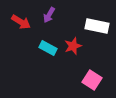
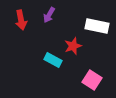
red arrow: moved 2 px up; rotated 48 degrees clockwise
cyan rectangle: moved 5 px right, 12 px down
